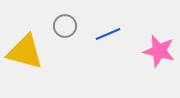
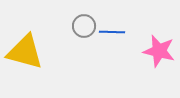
gray circle: moved 19 px right
blue line: moved 4 px right, 2 px up; rotated 25 degrees clockwise
